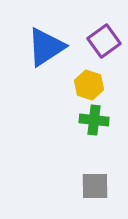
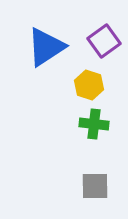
green cross: moved 4 px down
